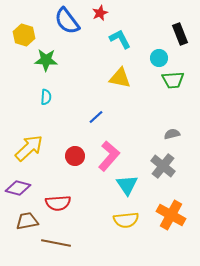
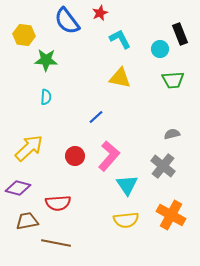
yellow hexagon: rotated 10 degrees counterclockwise
cyan circle: moved 1 px right, 9 px up
